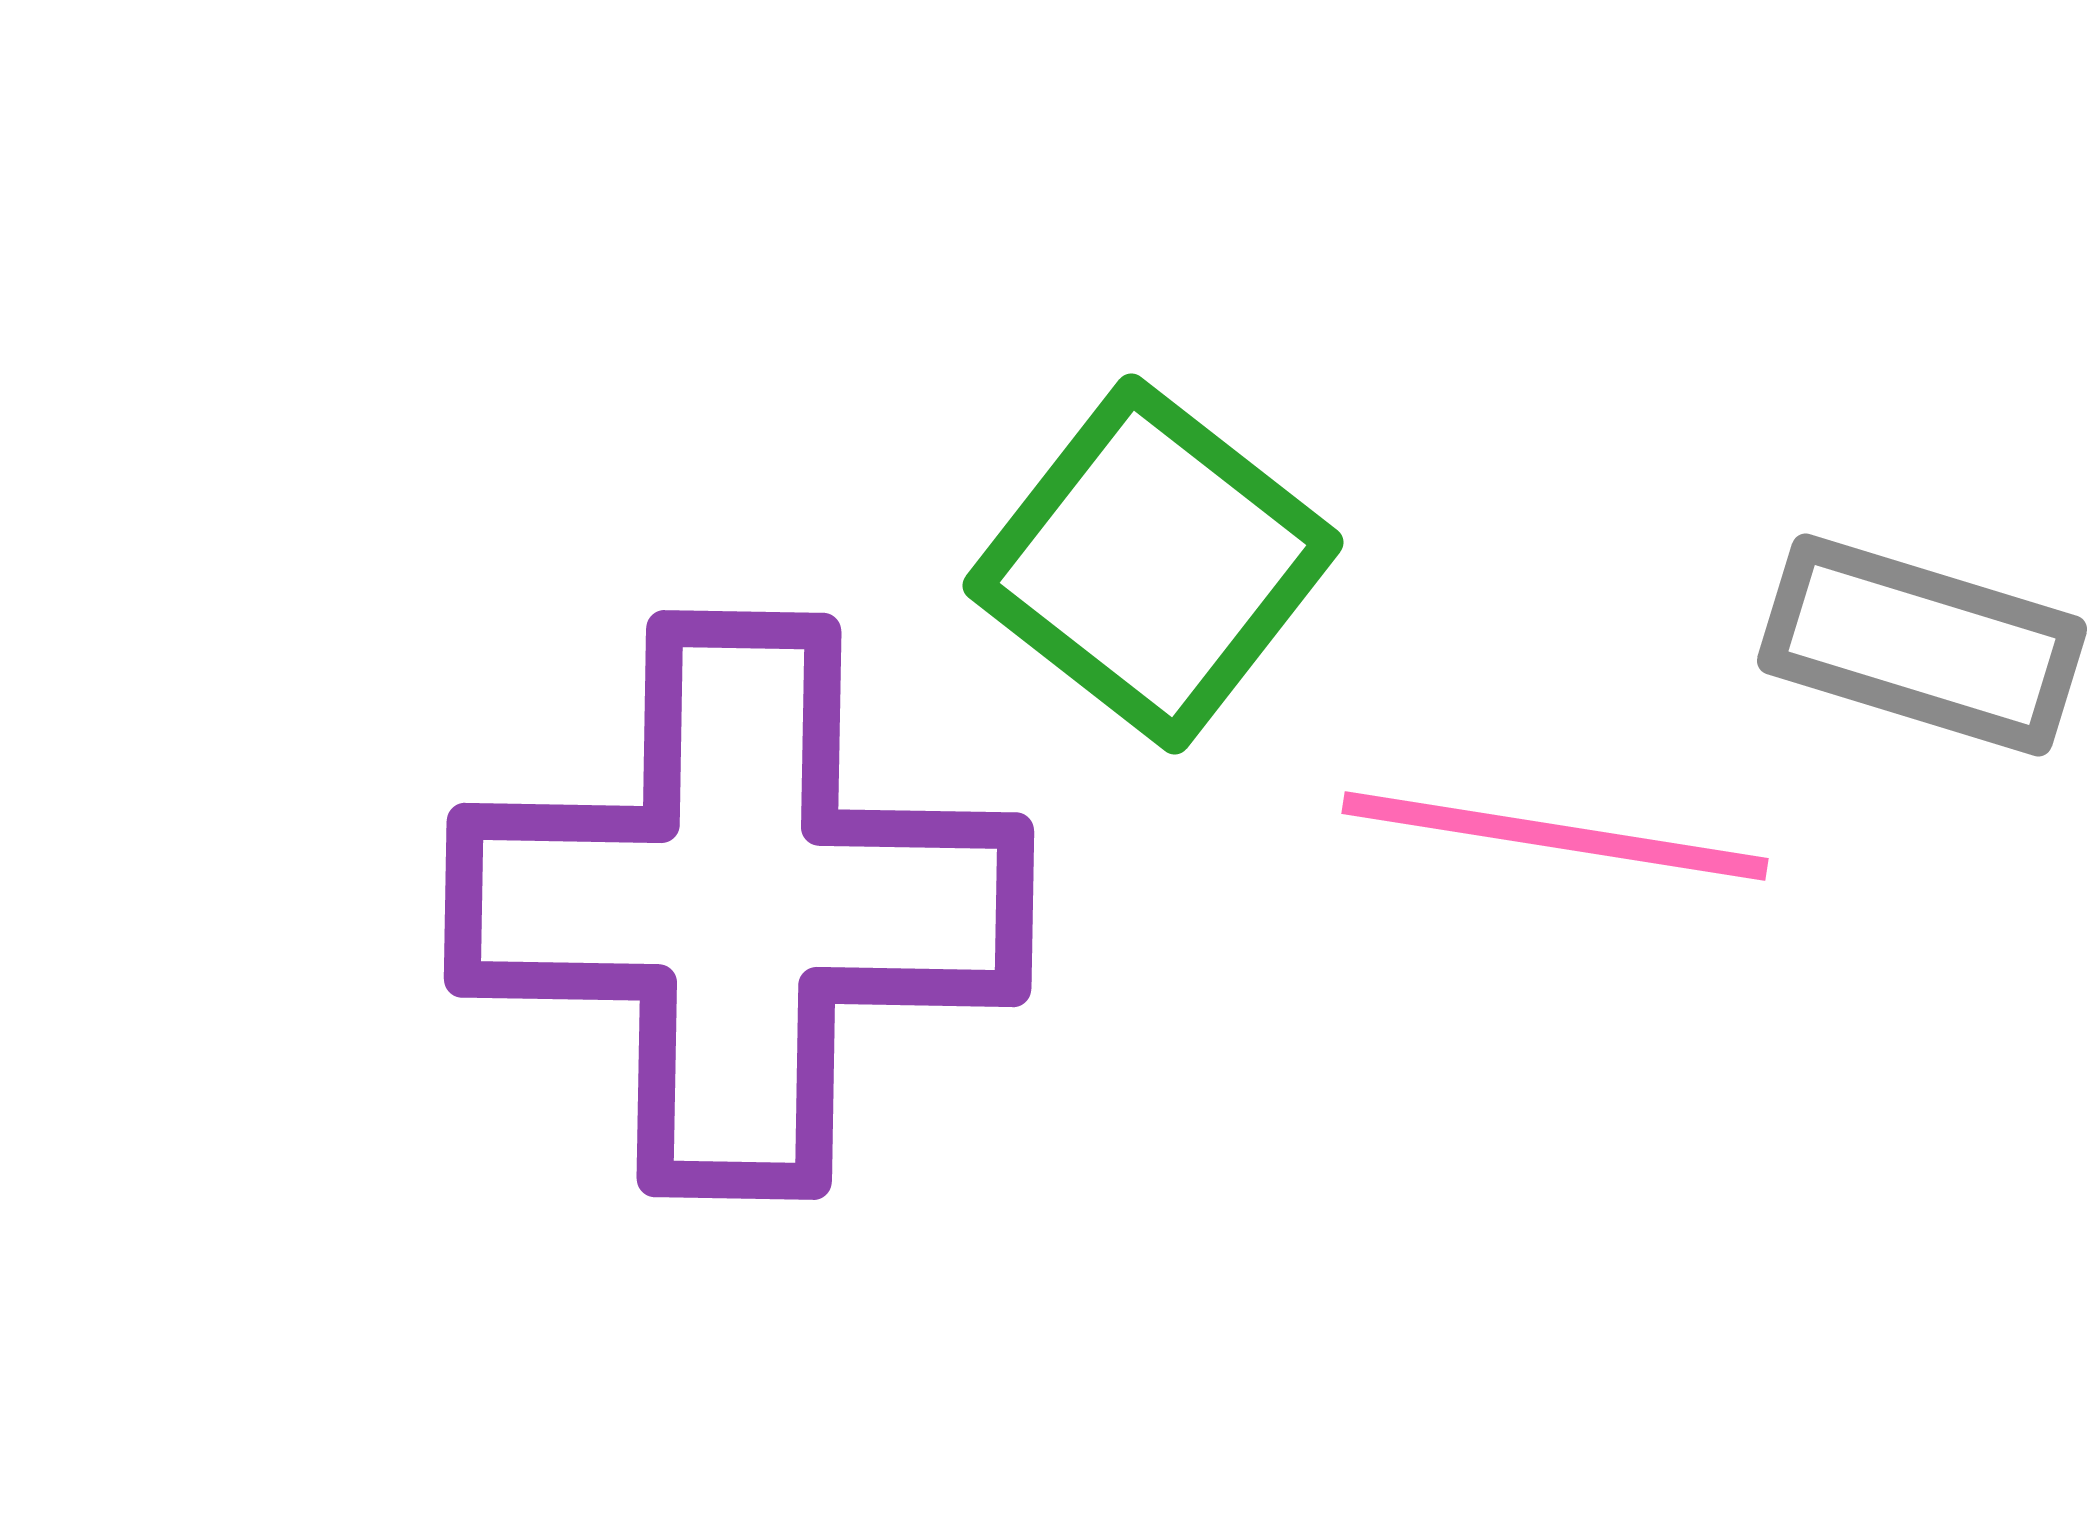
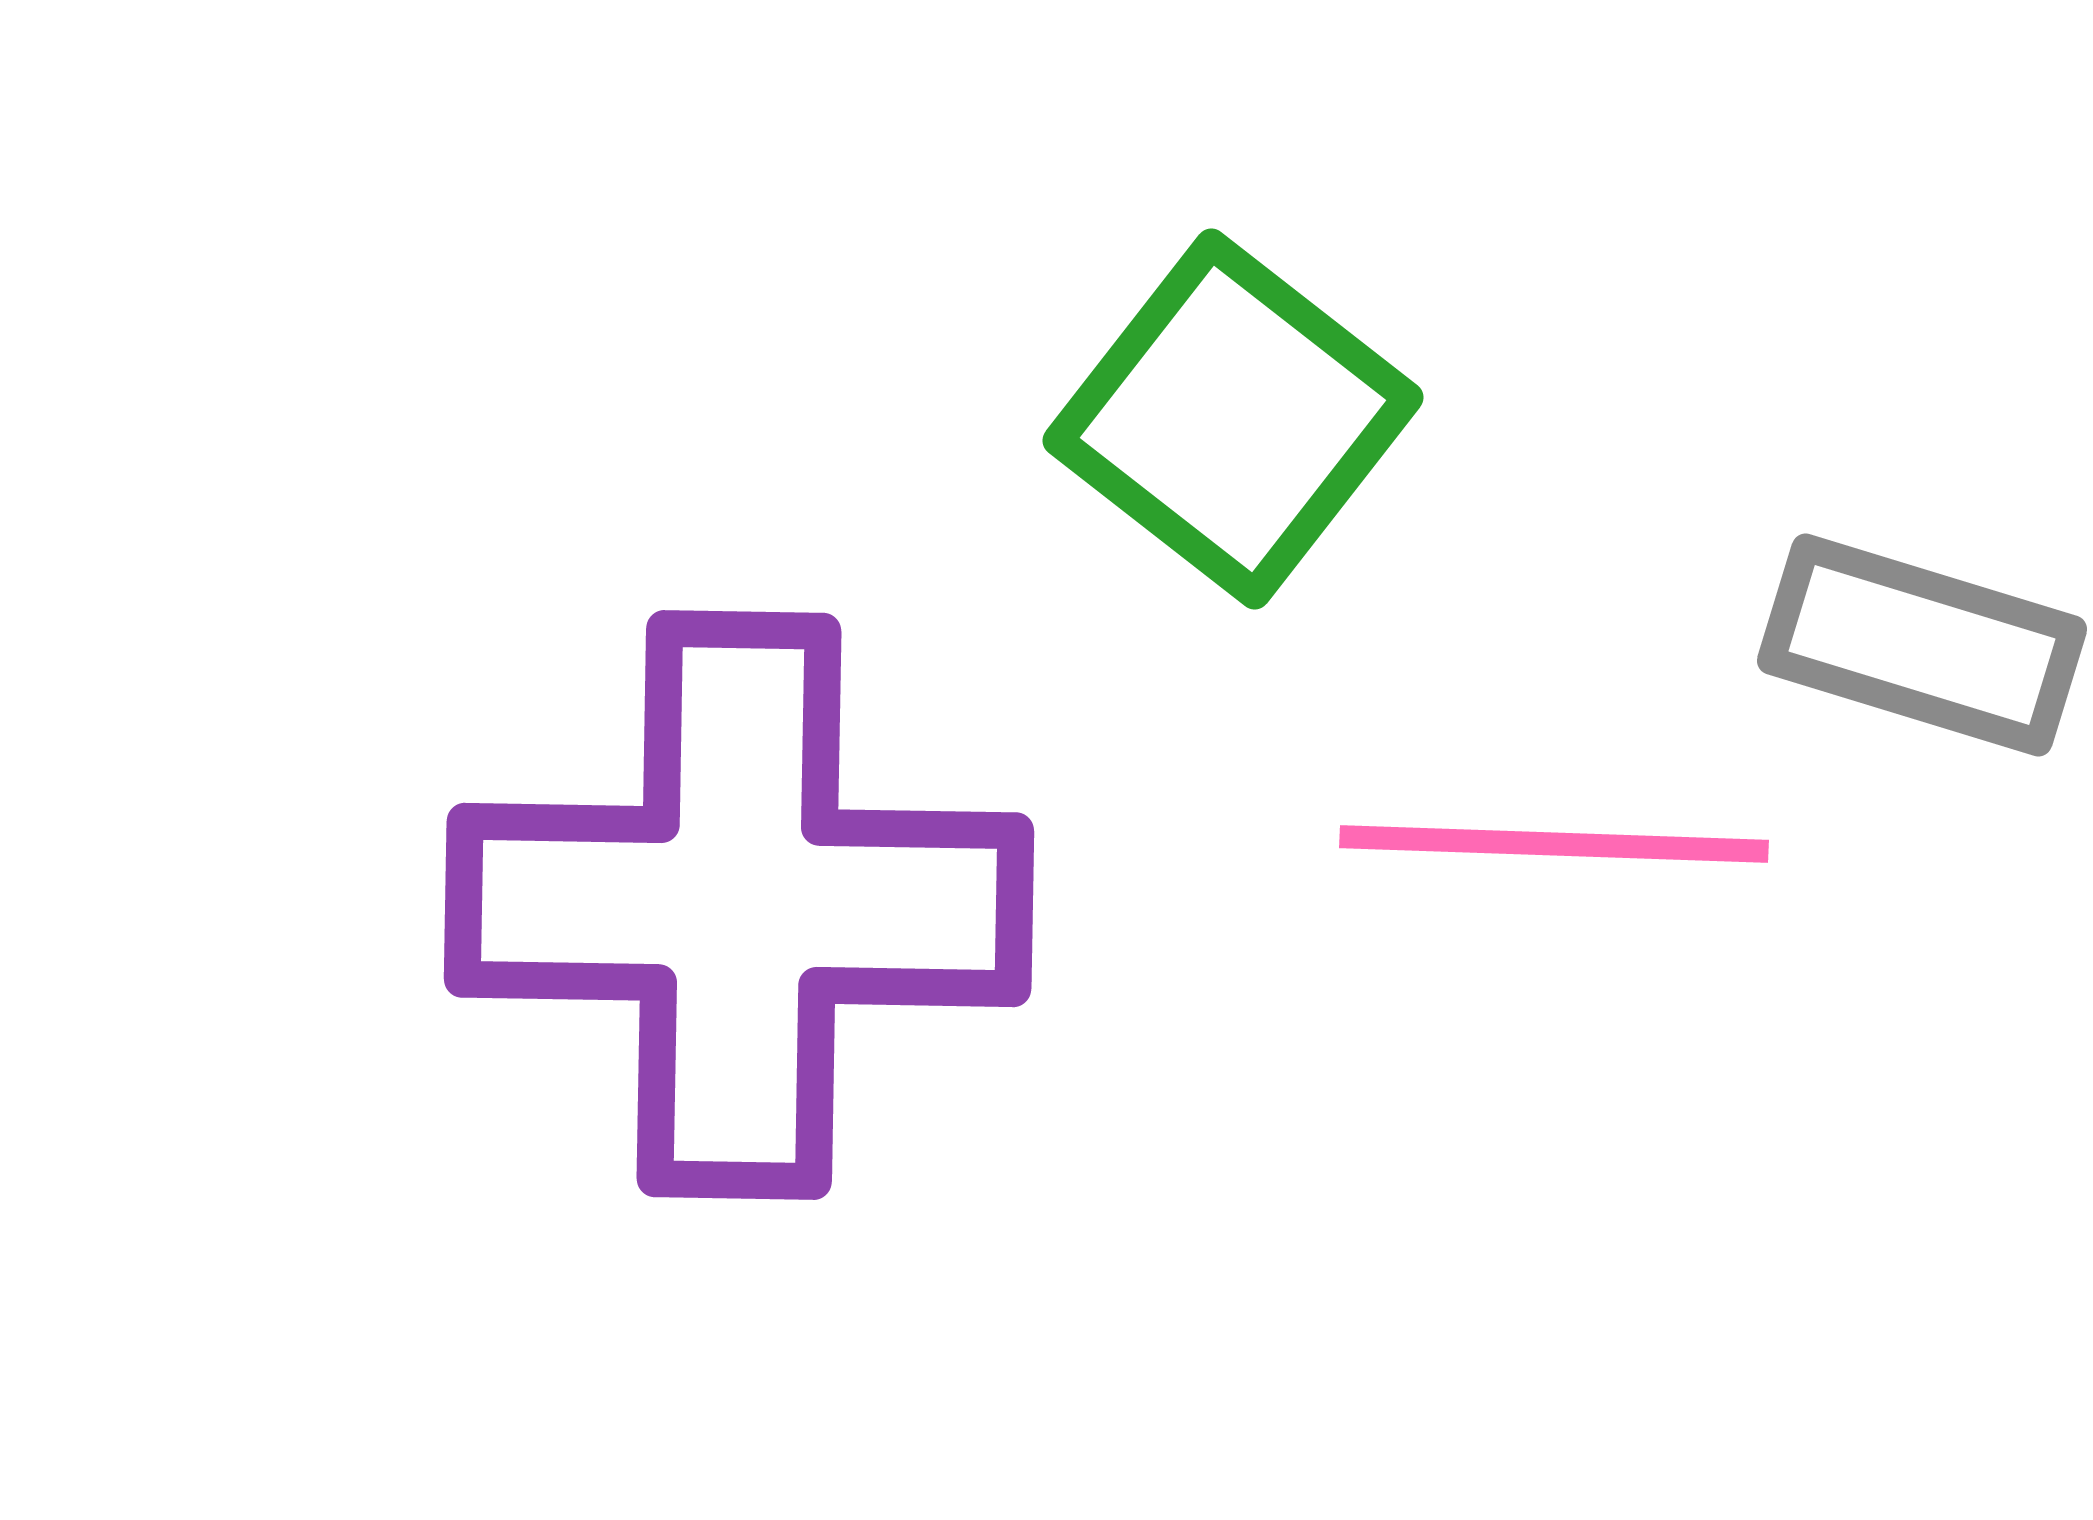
green square: moved 80 px right, 145 px up
pink line: moved 1 px left, 8 px down; rotated 7 degrees counterclockwise
